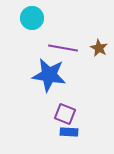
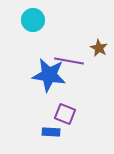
cyan circle: moved 1 px right, 2 px down
purple line: moved 6 px right, 13 px down
blue rectangle: moved 18 px left
